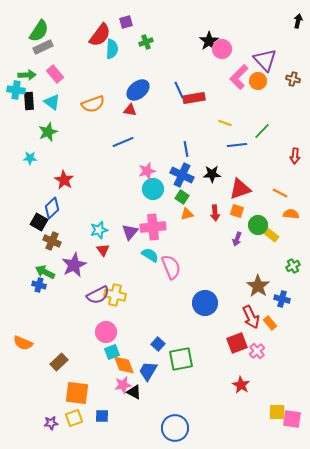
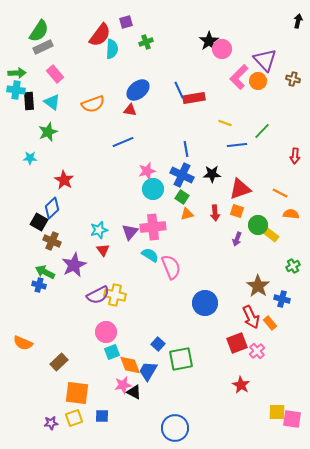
green arrow at (27, 75): moved 10 px left, 2 px up
orange diamond at (124, 365): moved 6 px right
